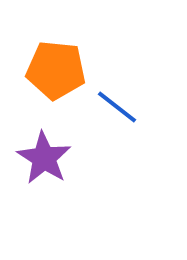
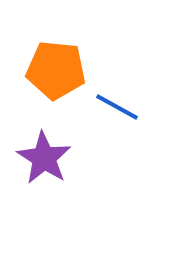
blue line: rotated 9 degrees counterclockwise
